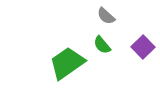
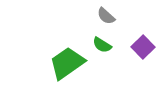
green semicircle: rotated 18 degrees counterclockwise
